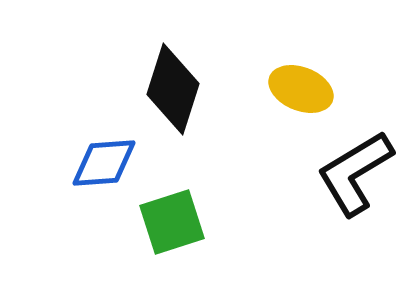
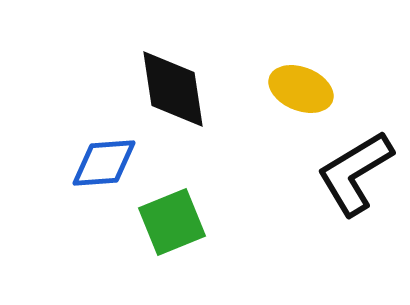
black diamond: rotated 26 degrees counterclockwise
green square: rotated 4 degrees counterclockwise
